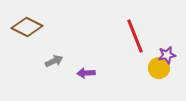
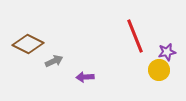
brown diamond: moved 1 px right, 17 px down
purple star: moved 3 px up
yellow circle: moved 2 px down
purple arrow: moved 1 px left, 4 px down
